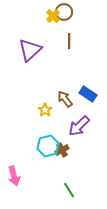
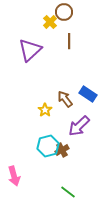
yellow cross: moved 3 px left, 6 px down
green line: moved 1 px left, 2 px down; rotated 21 degrees counterclockwise
